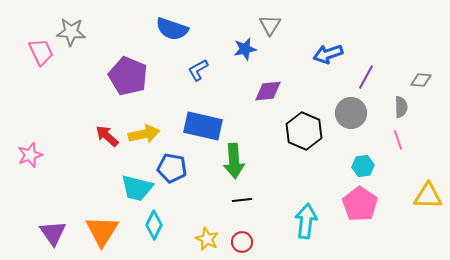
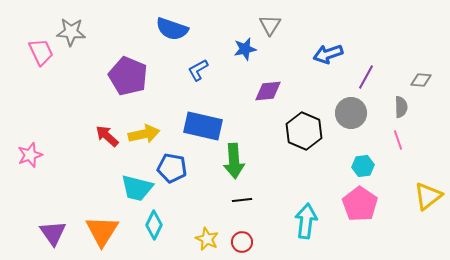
yellow triangle: rotated 40 degrees counterclockwise
